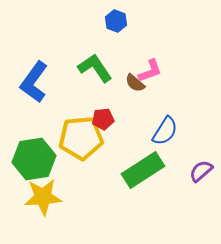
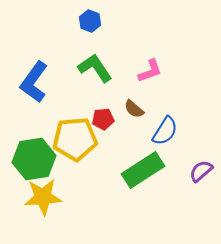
blue hexagon: moved 26 px left
brown semicircle: moved 1 px left, 26 px down
yellow pentagon: moved 6 px left, 1 px down
